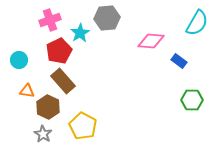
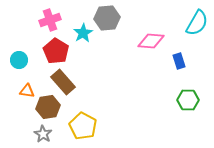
cyan star: moved 3 px right
red pentagon: moved 3 px left; rotated 15 degrees counterclockwise
blue rectangle: rotated 35 degrees clockwise
brown rectangle: moved 1 px down
green hexagon: moved 4 px left
brown hexagon: rotated 25 degrees clockwise
